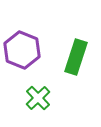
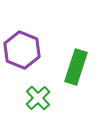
green rectangle: moved 10 px down
